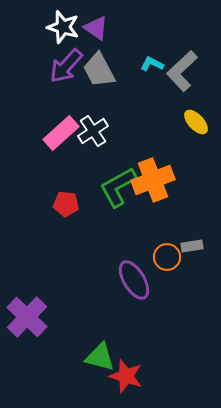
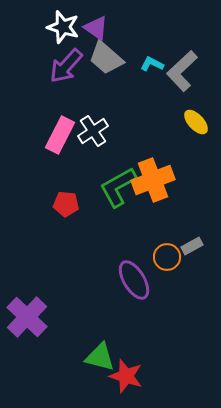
gray trapezoid: moved 7 px right, 12 px up; rotated 21 degrees counterclockwise
pink rectangle: moved 1 px left, 2 px down; rotated 21 degrees counterclockwise
gray rectangle: rotated 20 degrees counterclockwise
